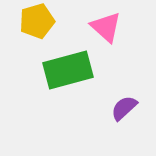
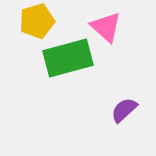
green rectangle: moved 12 px up
purple semicircle: moved 2 px down
